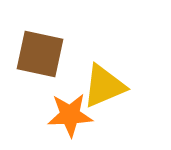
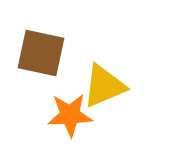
brown square: moved 1 px right, 1 px up
